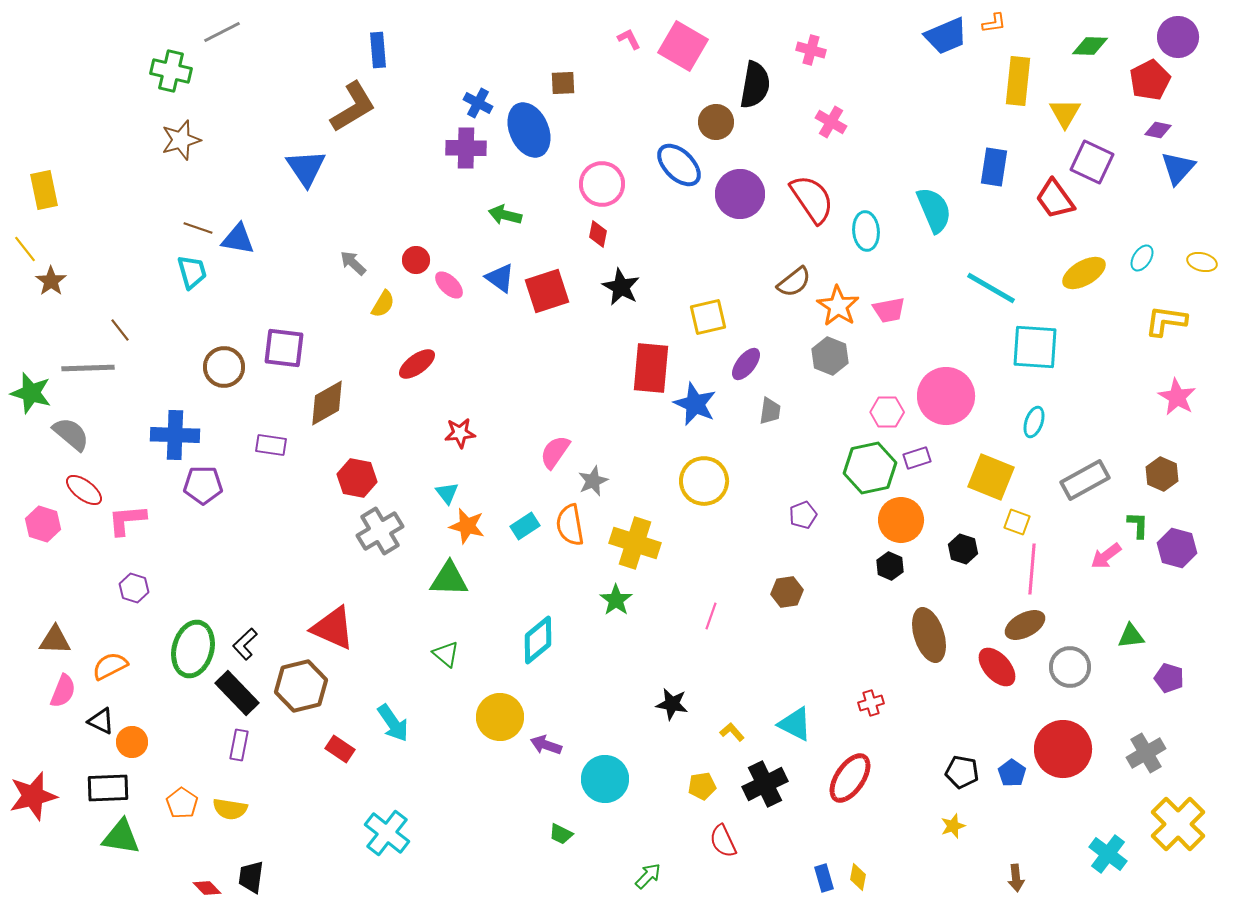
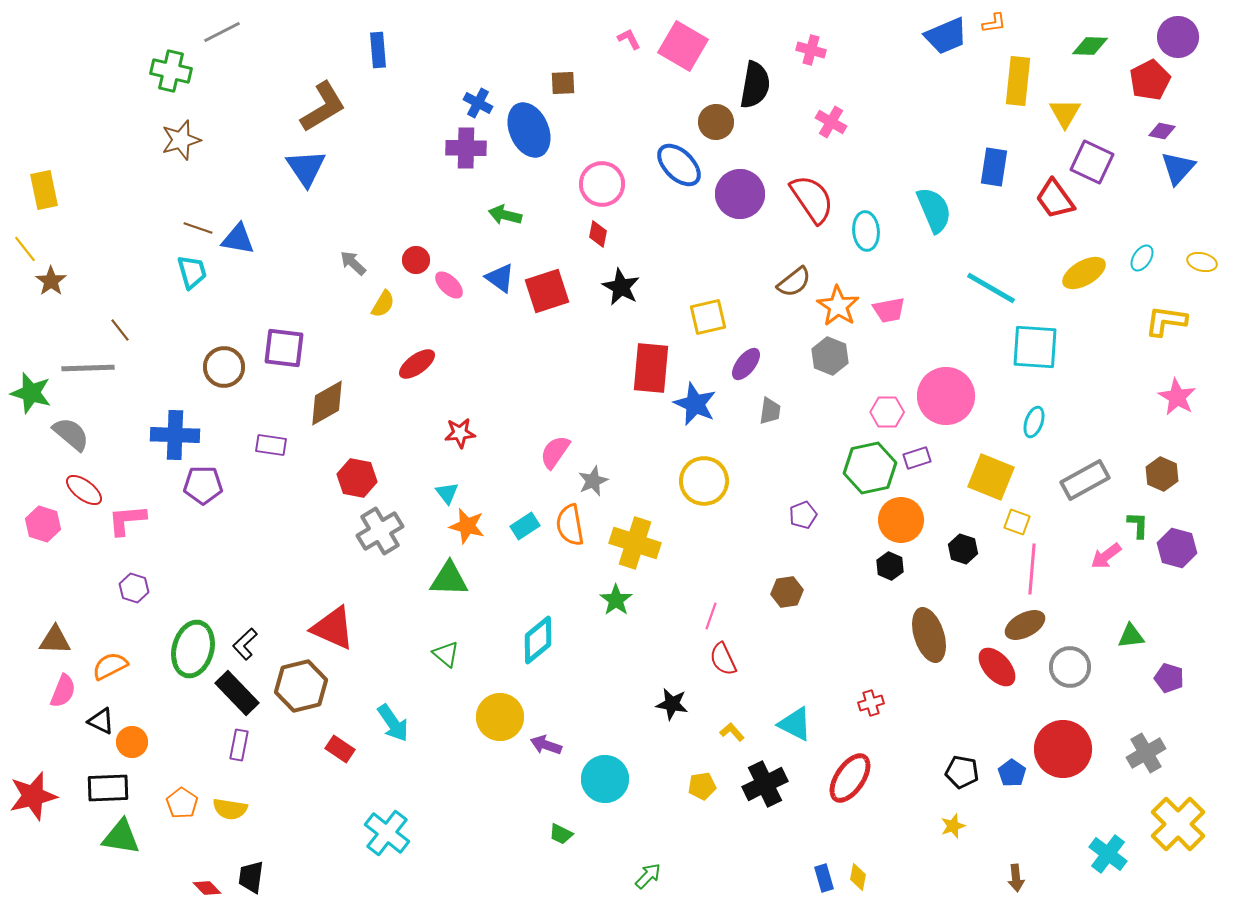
brown L-shape at (353, 107): moved 30 px left
purple diamond at (1158, 130): moved 4 px right, 1 px down
red semicircle at (723, 841): moved 182 px up
